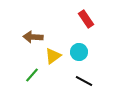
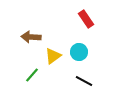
brown arrow: moved 2 px left
